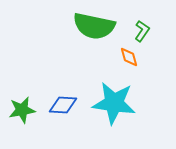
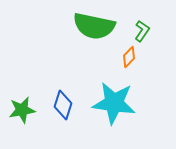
orange diamond: rotated 60 degrees clockwise
blue diamond: rotated 76 degrees counterclockwise
